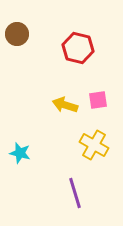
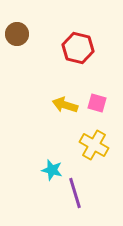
pink square: moved 1 px left, 3 px down; rotated 24 degrees clockwise
cyan star: moved 32 px right, 17 px down
